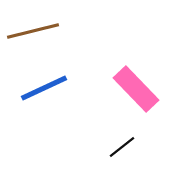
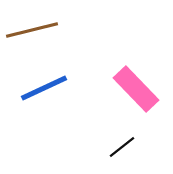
brown line: moved 1 px left, 1 px up
